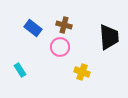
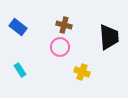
blue rectangle: moved 15 px left, 1 px up
